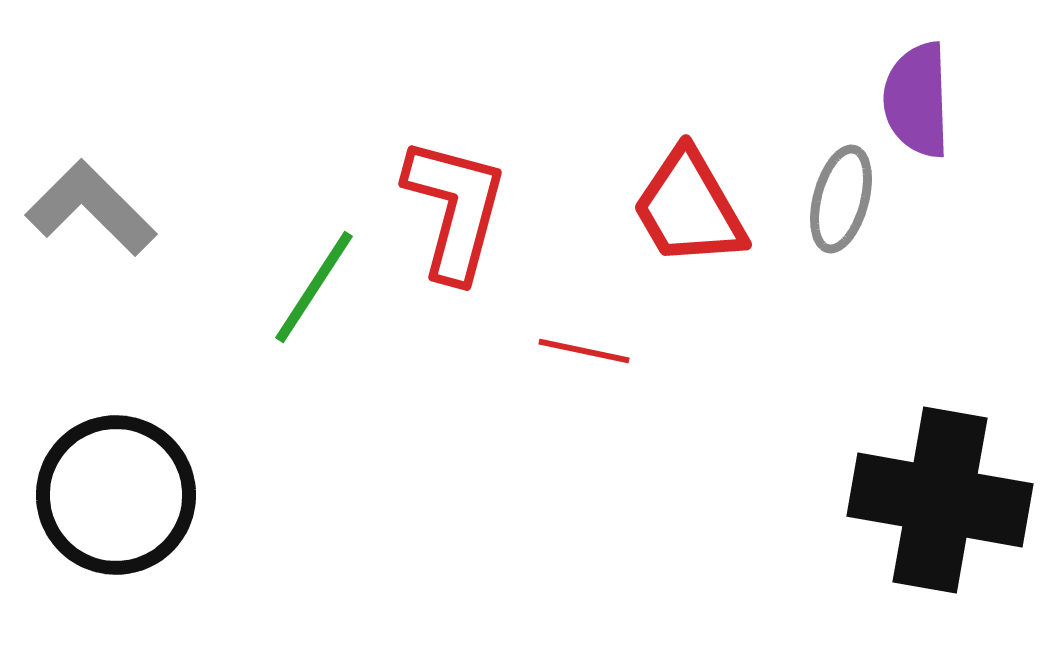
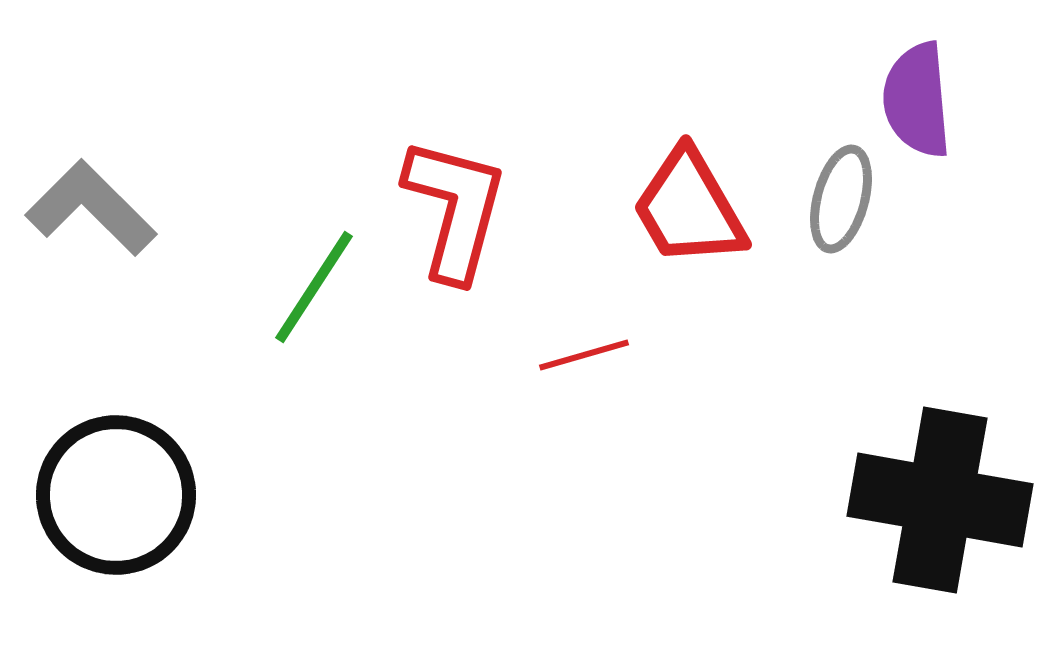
purple semicircle: rotated 3 degrees counterclockwise
red line: moved 4 px down; rotated 28 degrees counterclockwise
